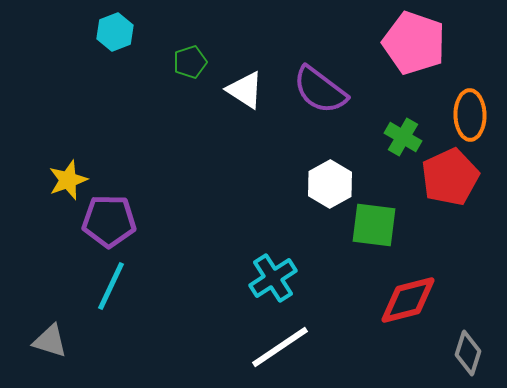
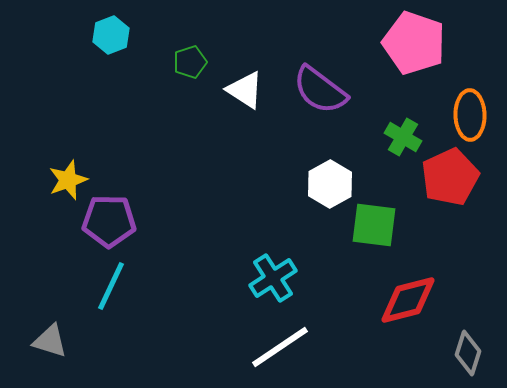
cyan hexagon: moved 4 px left, 3 px down
